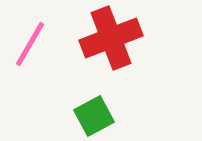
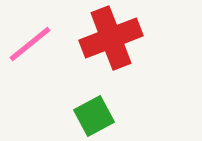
pink line: rotated 21 degrees clockwise
